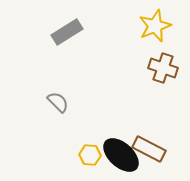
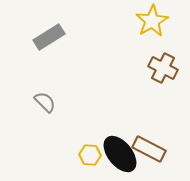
yellow star: moved 3 px left, 5 px up; rotated 8 degrees counterclockwise
gray rectangle: moved 18 px left, 5 px down
brown cross: rotated 8 degrees clockwise
gray semicircle: moved 13 px left
black ellipse: moved 1 px left, 1 px up; rotated 9 degrees clockwise
